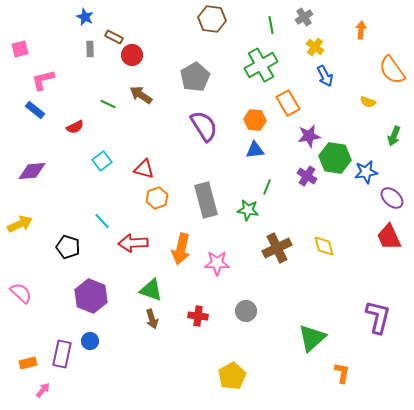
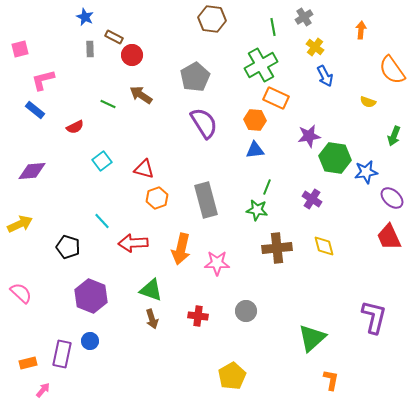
green line at (271, 25): moved 2 px right, 2 px down
orange rectangle at (288, 103): moved 12 px left, 5 px up; rotated 35 degrees counterclockwise
purple semicircle at (204, 126): moved 3 px up
purple cross at (307, 176): moved 5 px right, 23 px down
green star at (248, 210): moved 9 px right
brown cross at (277, 248): rotated 20 degrees clockwise
purple L-shape at (378, 317): moved 4 px left
orange L-shape at (342, 373): moved 11 px left, 7 px down
